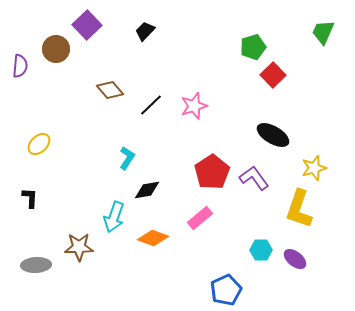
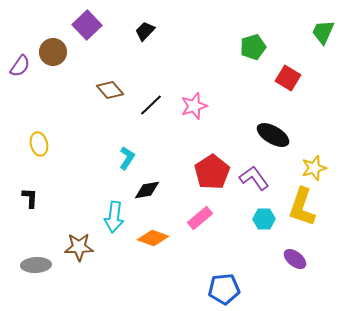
brown circle: moved 3 px left, 3 px down
purple semicircle: rotated 30 degrees clockwise
red square: moved 15 px right, 3 px down; rotated 15 degrees counterclockwise
yellow ellipse: rotated 60 degrees counterclockwise
yellow L-shape: moved 3 px right, 2 px up
cyan arrow: rotated 12 degrees counterclockwise
cyan hexagon: moved 3 px right, 31 px up
blue pentagon: moved 2 px left, 1 px up; rotated 20 degrees clockwise
